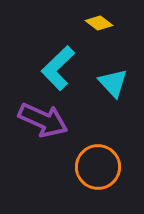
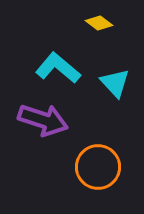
cyan L-shape: rotated 84 degrees clockwise
cyan triangle: moved 2 px right
purple arrow: rotated 6 degrees counterclockwise
